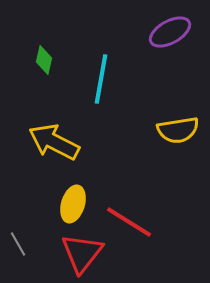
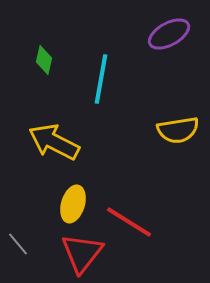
purple ellipse: moved 1 px left, 2 px down
gray line: rotated 10 degrees counterclockwise
